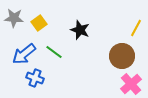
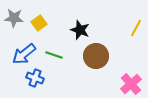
green line: moved 3 px down; rotated 18 degrees counterclockwise
brown circle: moved 26 px left
